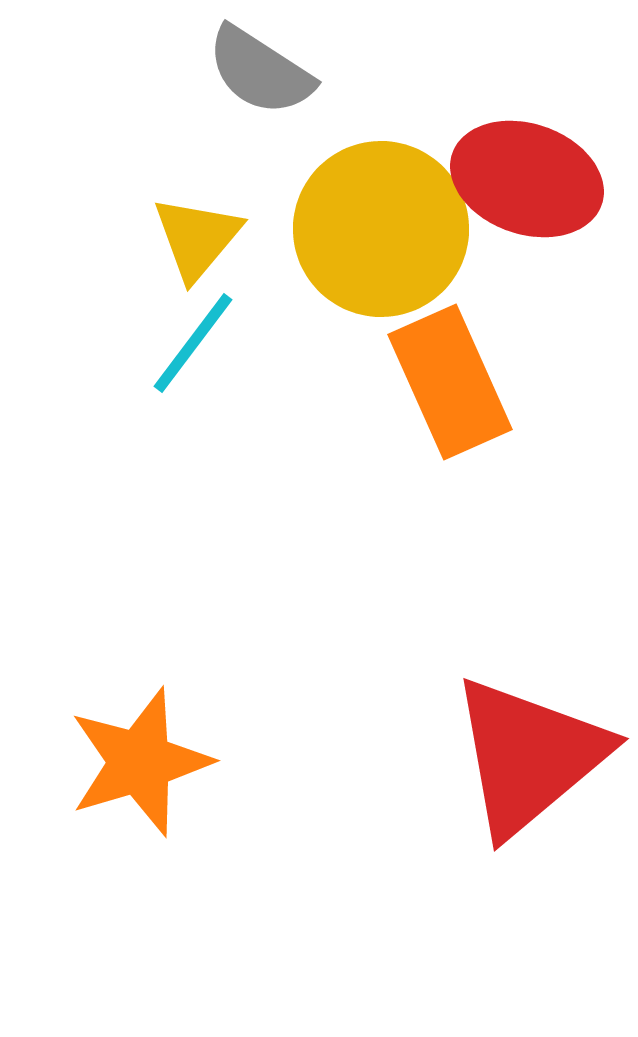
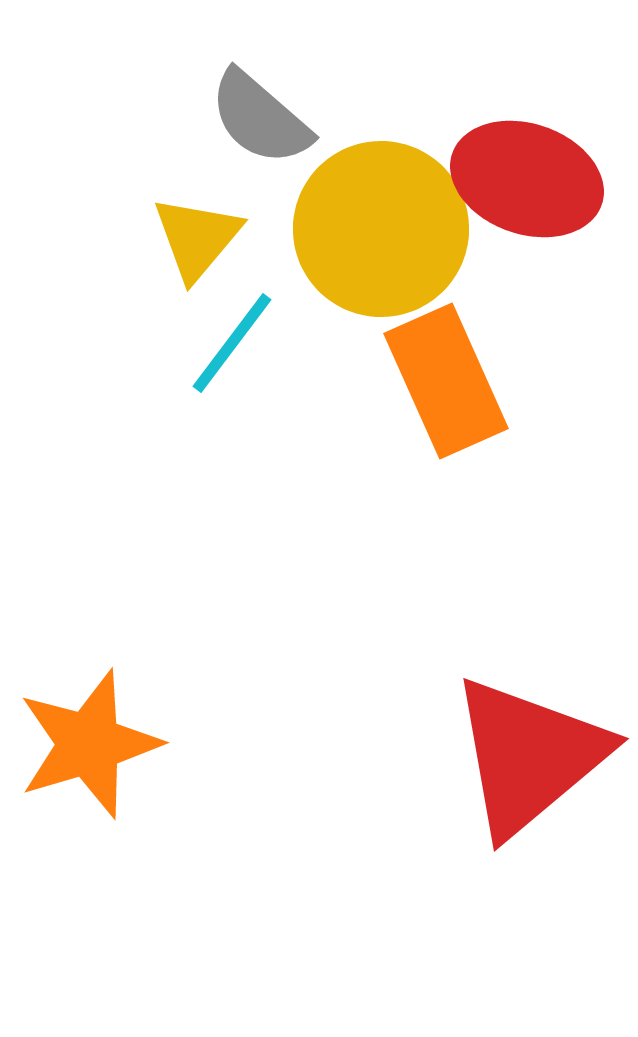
gray semicircle: moved 47 px down; rotated 8 degrees clockwise
cyan line: moved 39 px right
orange rectangle: moved 4 px left, 1 px up
orange star: moved 51 px left, 18 px up
